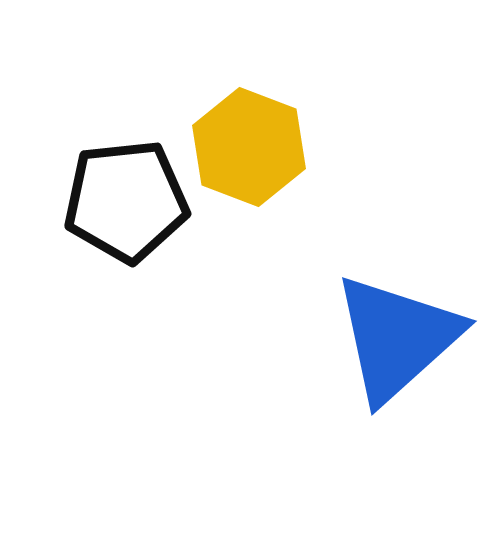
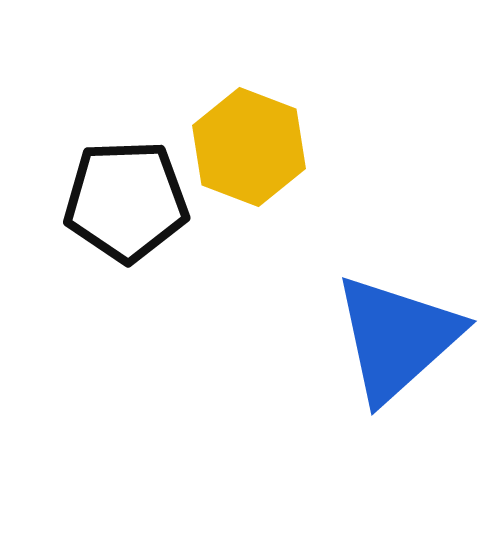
black pentagon: rotated 4 degrees clockwise
